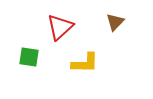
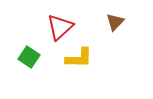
green square: rotated 25 degrees clockwise
yellow L-shape: moved 6 px left, 5 px up
